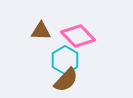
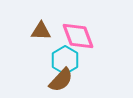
pink diamond: rotated 24 degrees clockwise
brown semicircle: moved 5 px left
